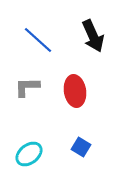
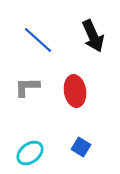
cyan ellipse: moved 1 px right, 1 px up
